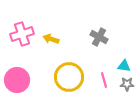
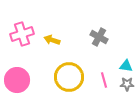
yellow arrow: moved 1 px right, 1 px down
cyan triangle: moved 2 px right
